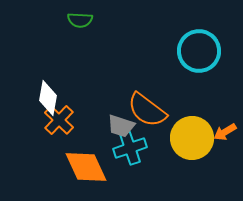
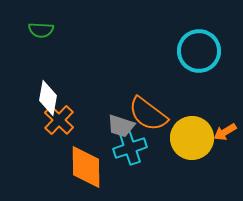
green semicircle: moved 39 px left, 10 px down
orange semicircle: moved 1 px right, 4 px down
orange diamond: rotated 24 degrees clockwise
